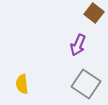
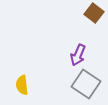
purple arrow: moved 10 px down
yellow semicircle: moved 1 px down
